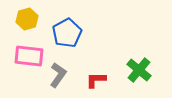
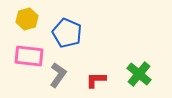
blue pentagon: rotated 20 degrees counterclockwise
green cross: moved 4 px down
